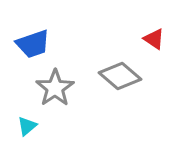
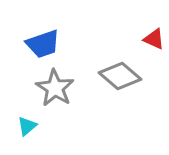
red triangle: rotated 10 degrees counterclockwise
blue trapezoid: moved 10 px right
gray star: rotated 6 degrees counterclockwise
